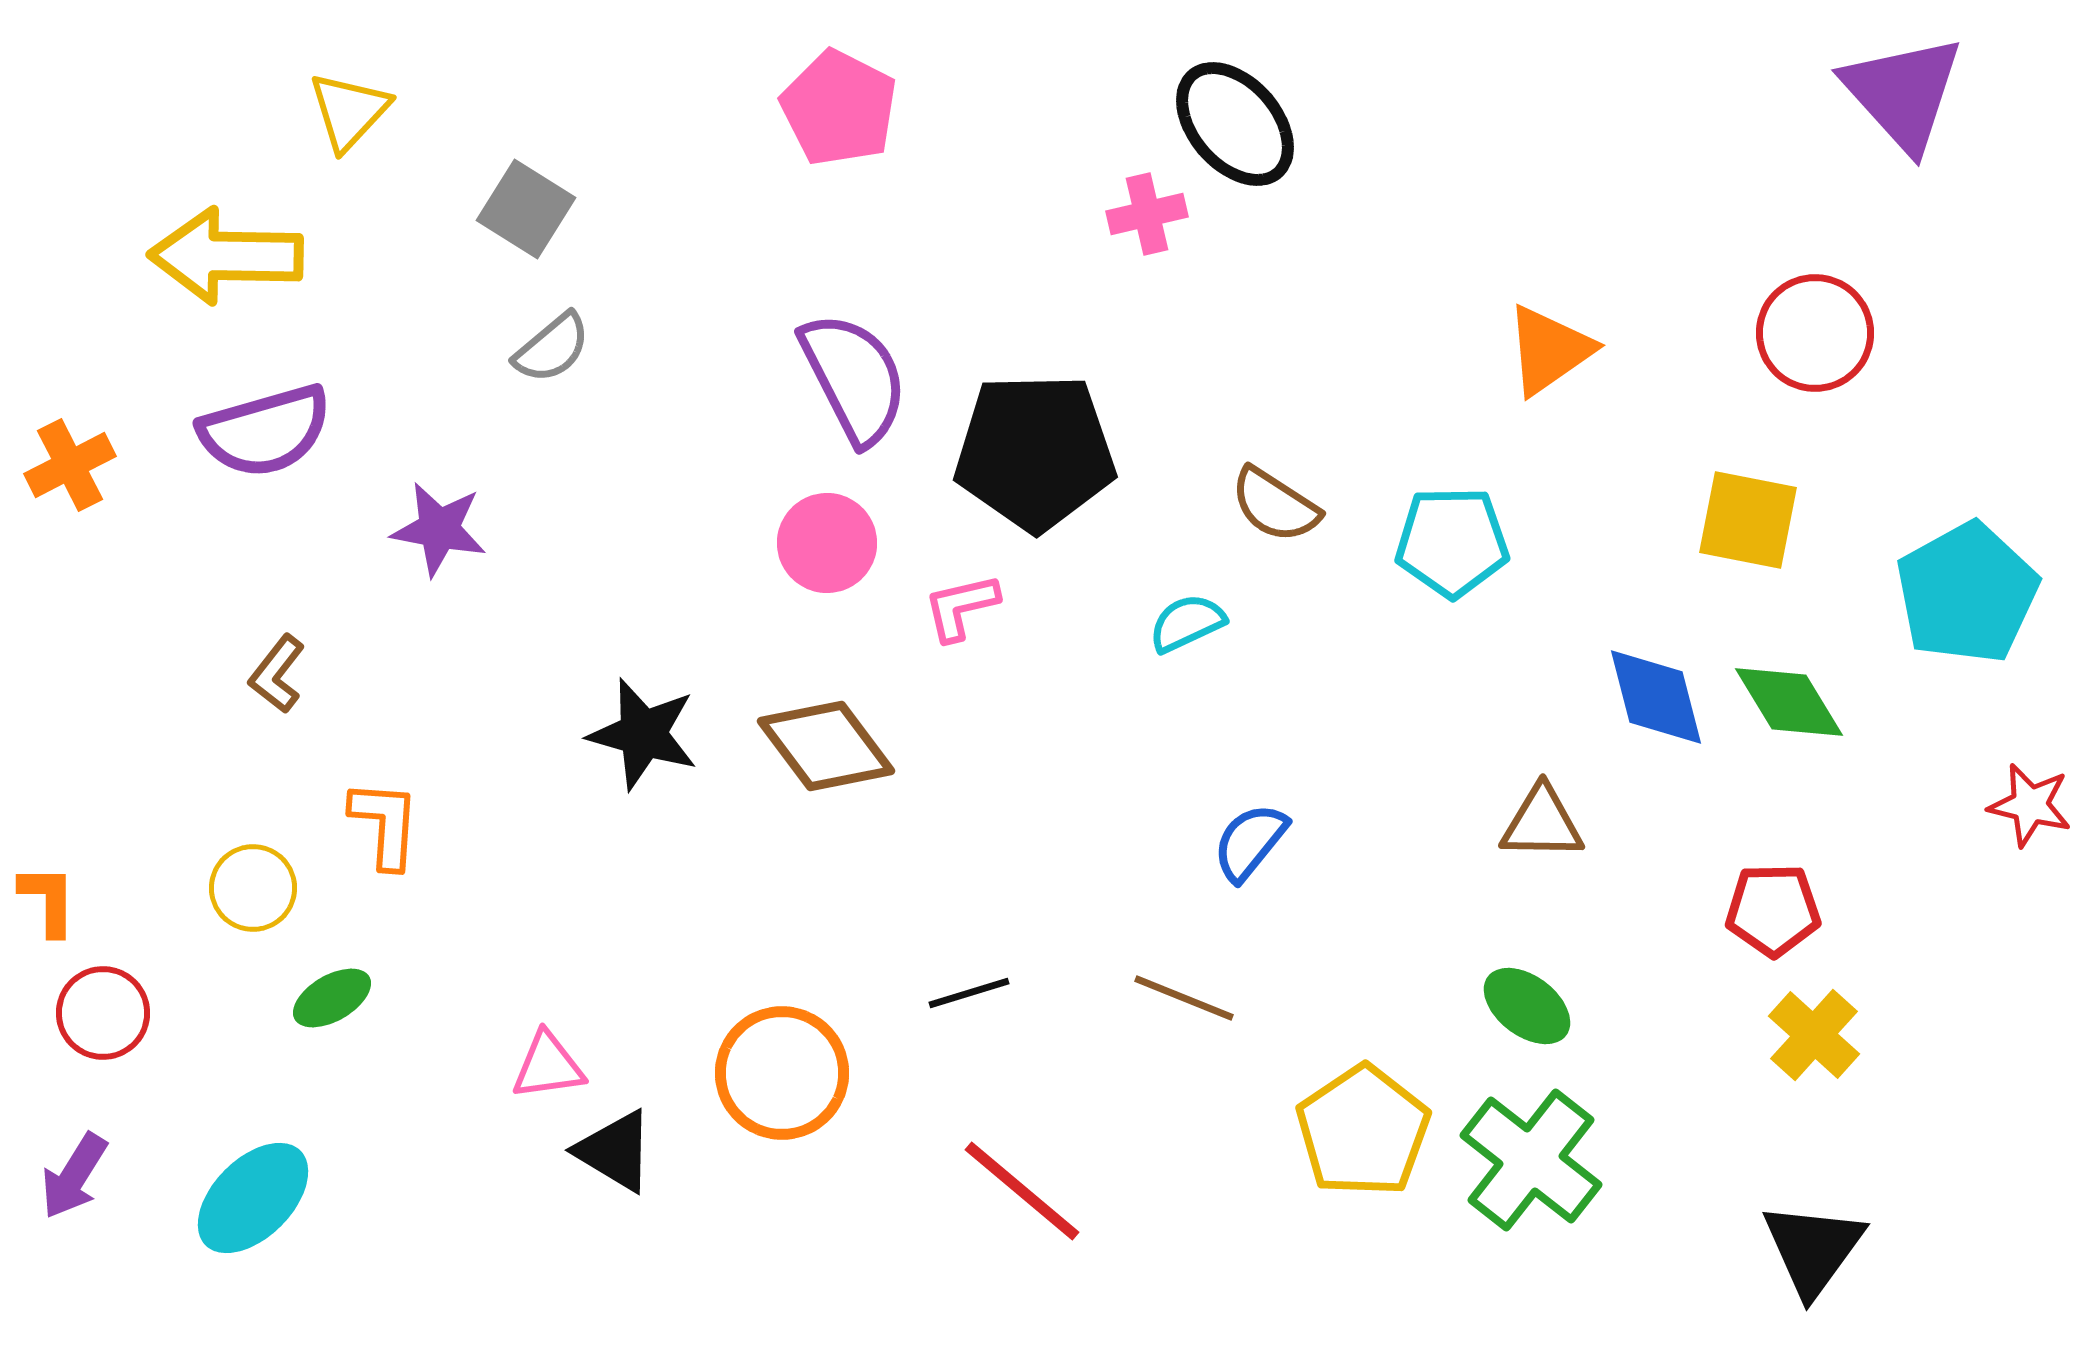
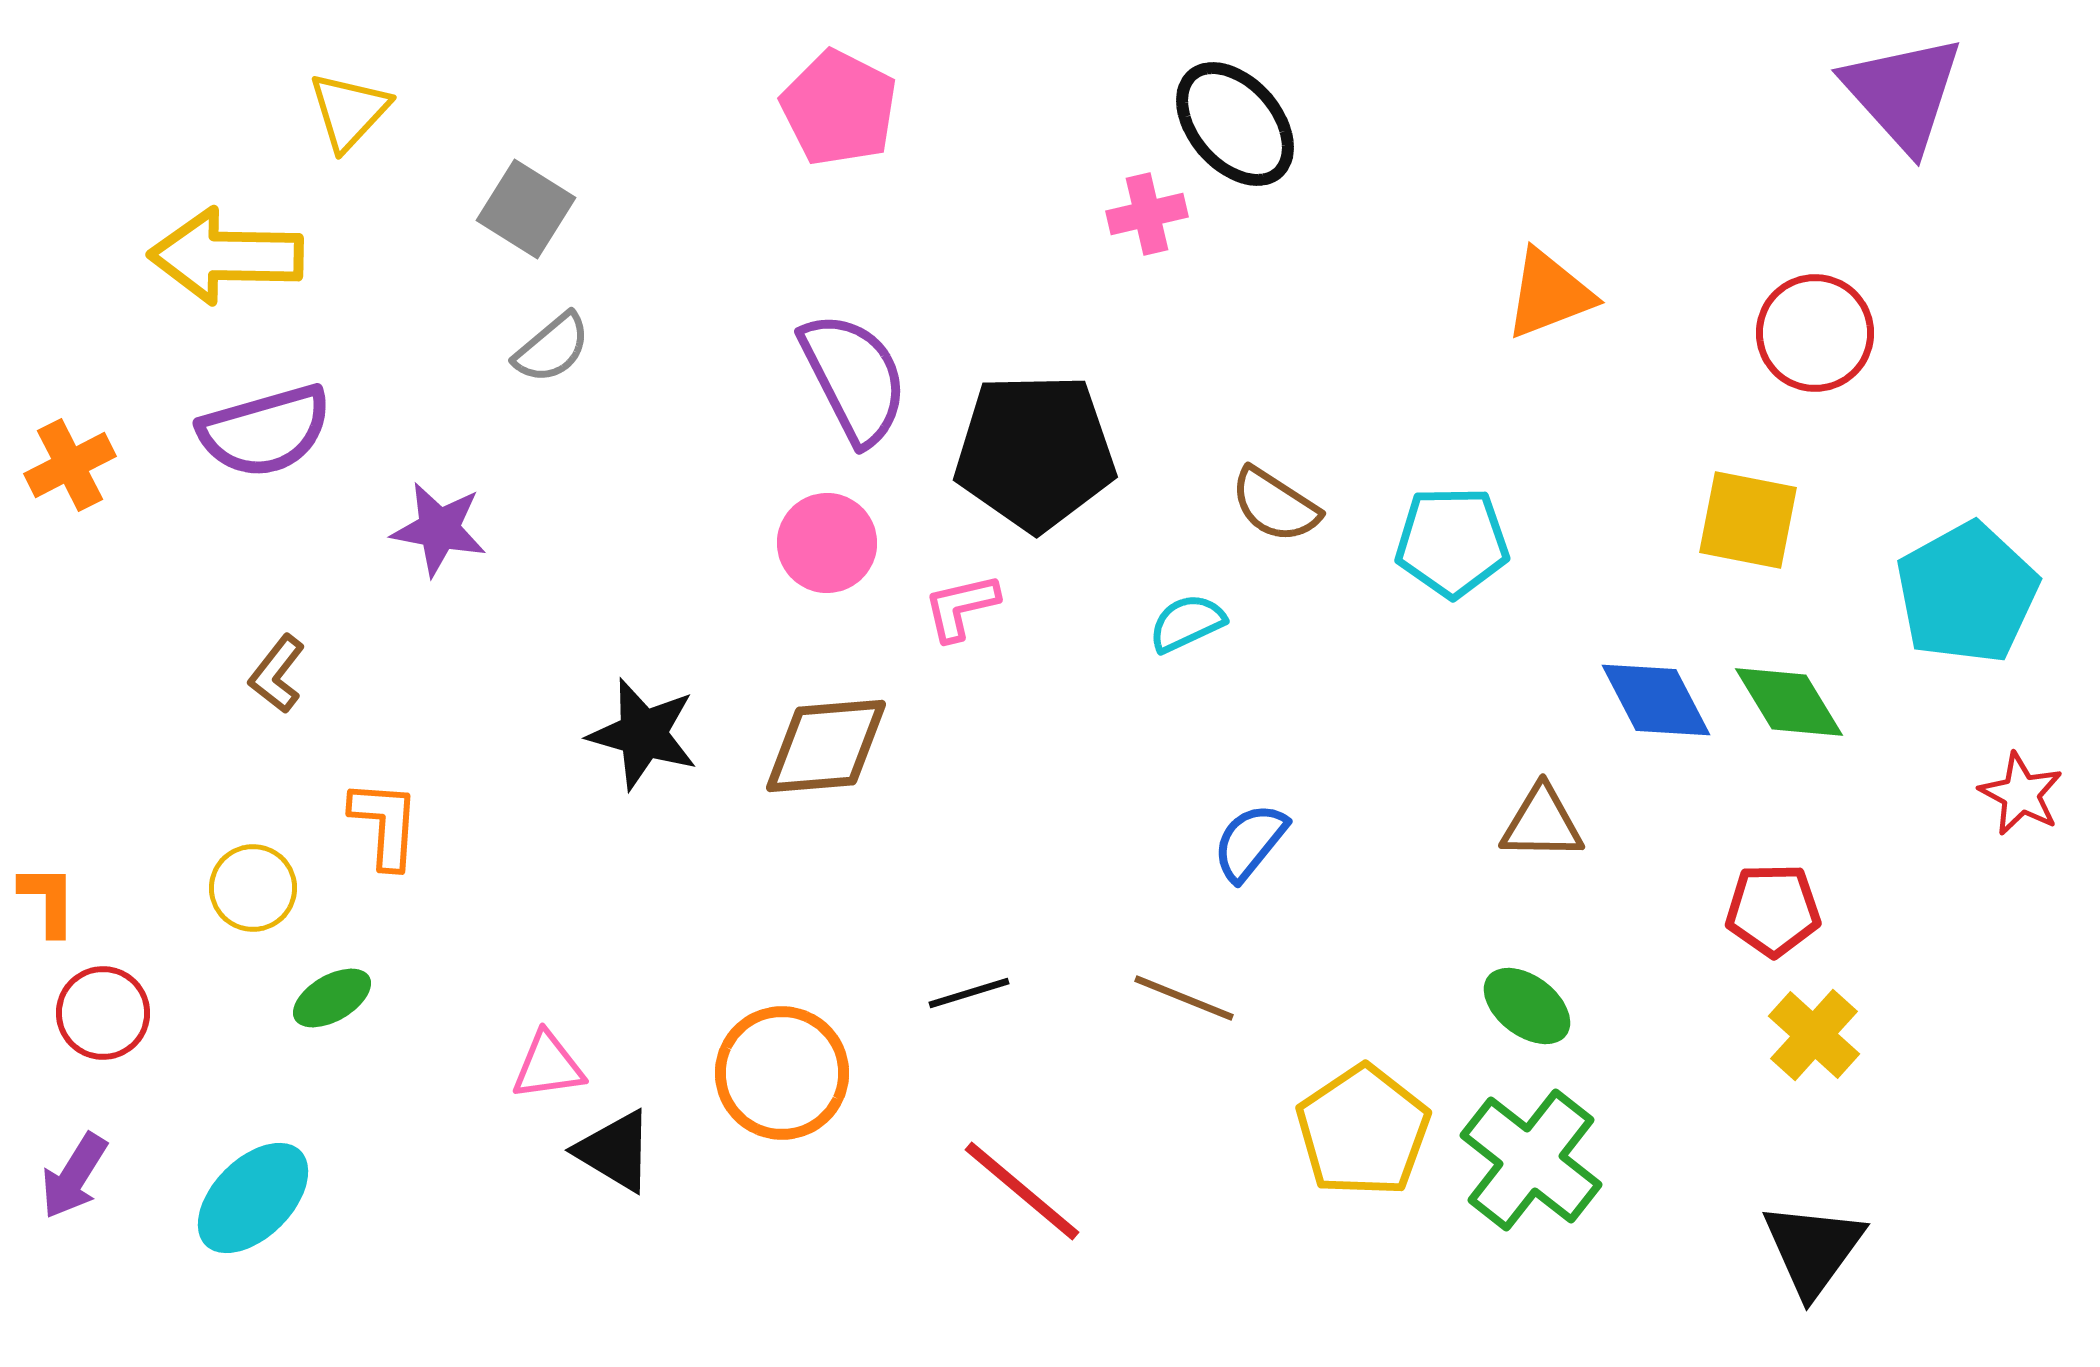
orange triangle at (1549, 350): moved 56 px up; rotated 14 degrees clockwise
blue diamond at (1656, 697): moved 3 px down; rotated 13 degrees counterclockwise
brown diamond at (826, 746): rotated 58 degrees counterclockwise
red star at (2030, 805): moved 9 px left, 11 px up; rotated 14 degrees clockwise
